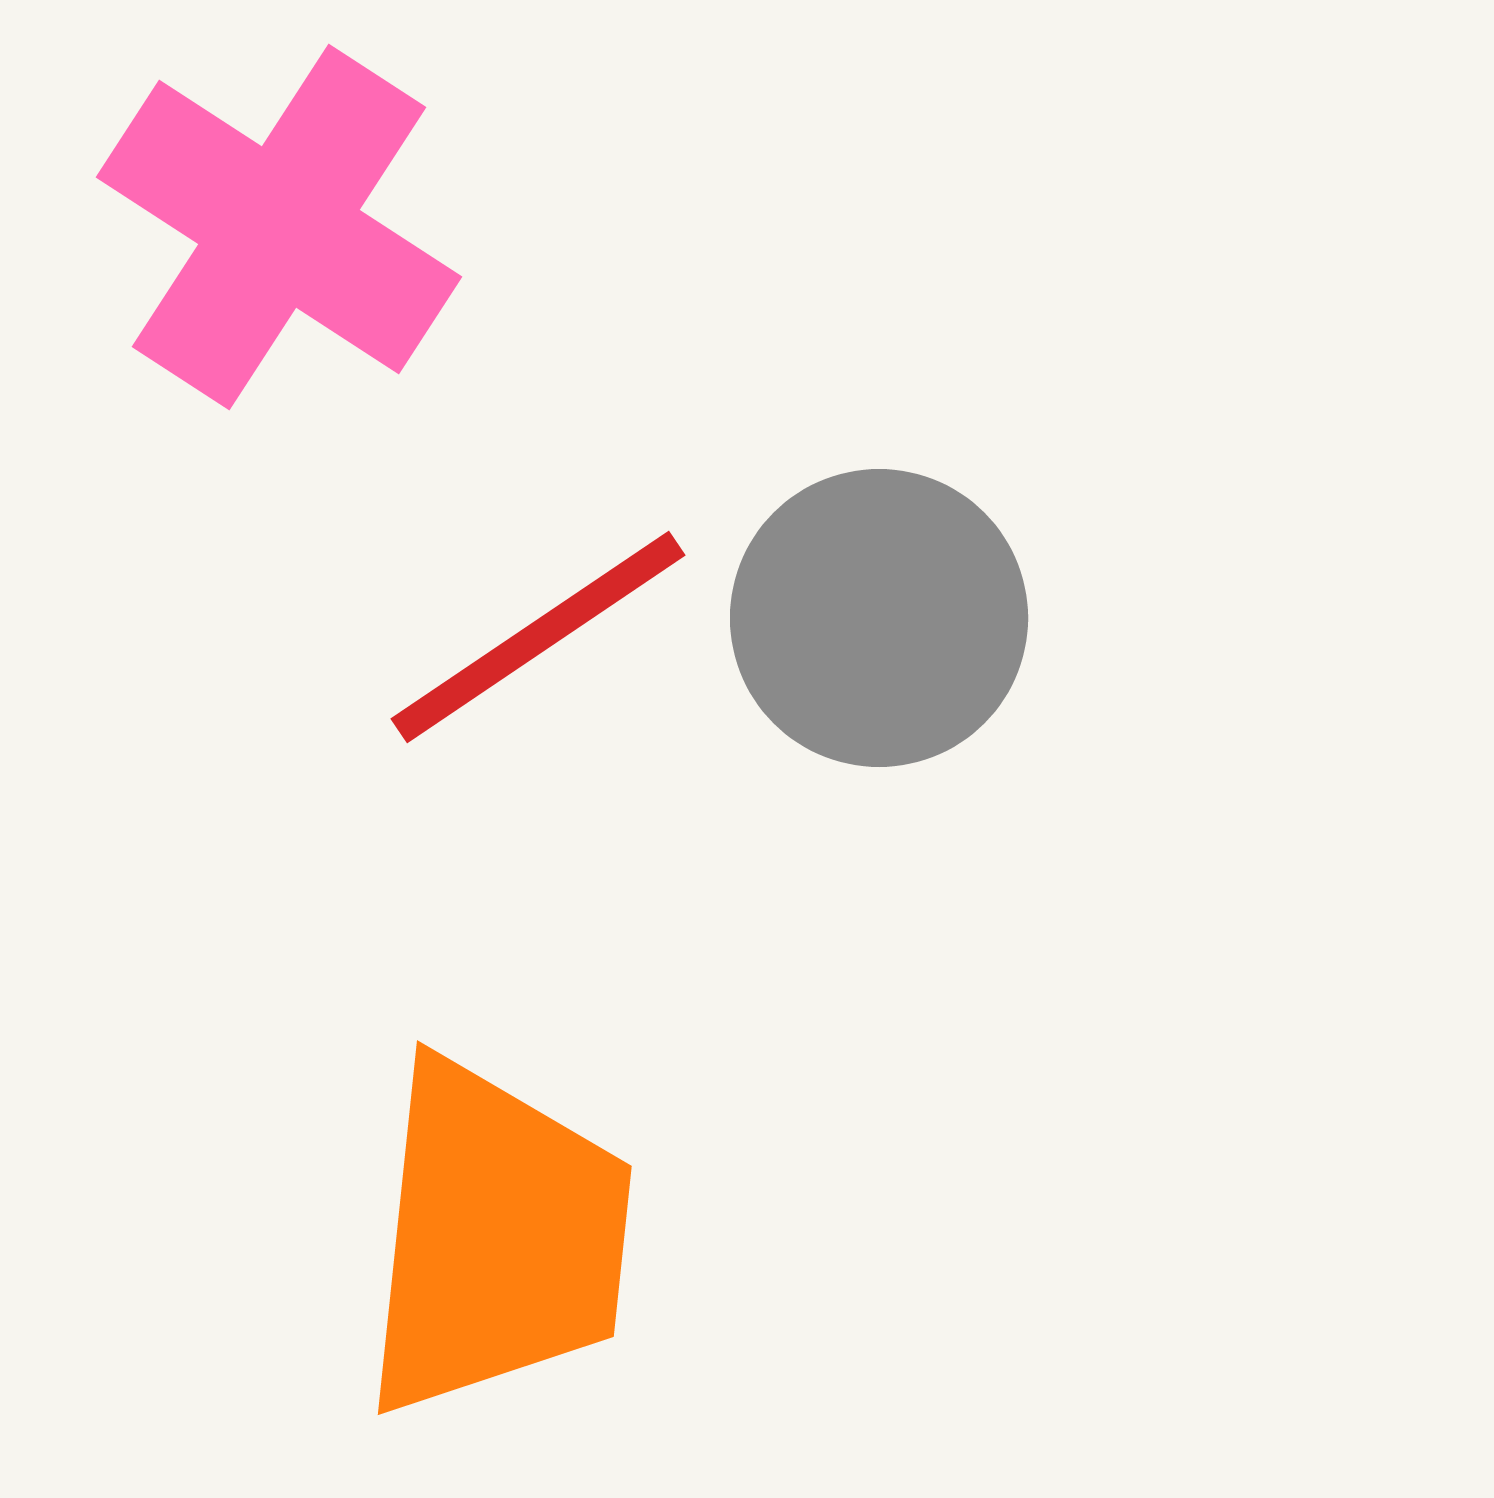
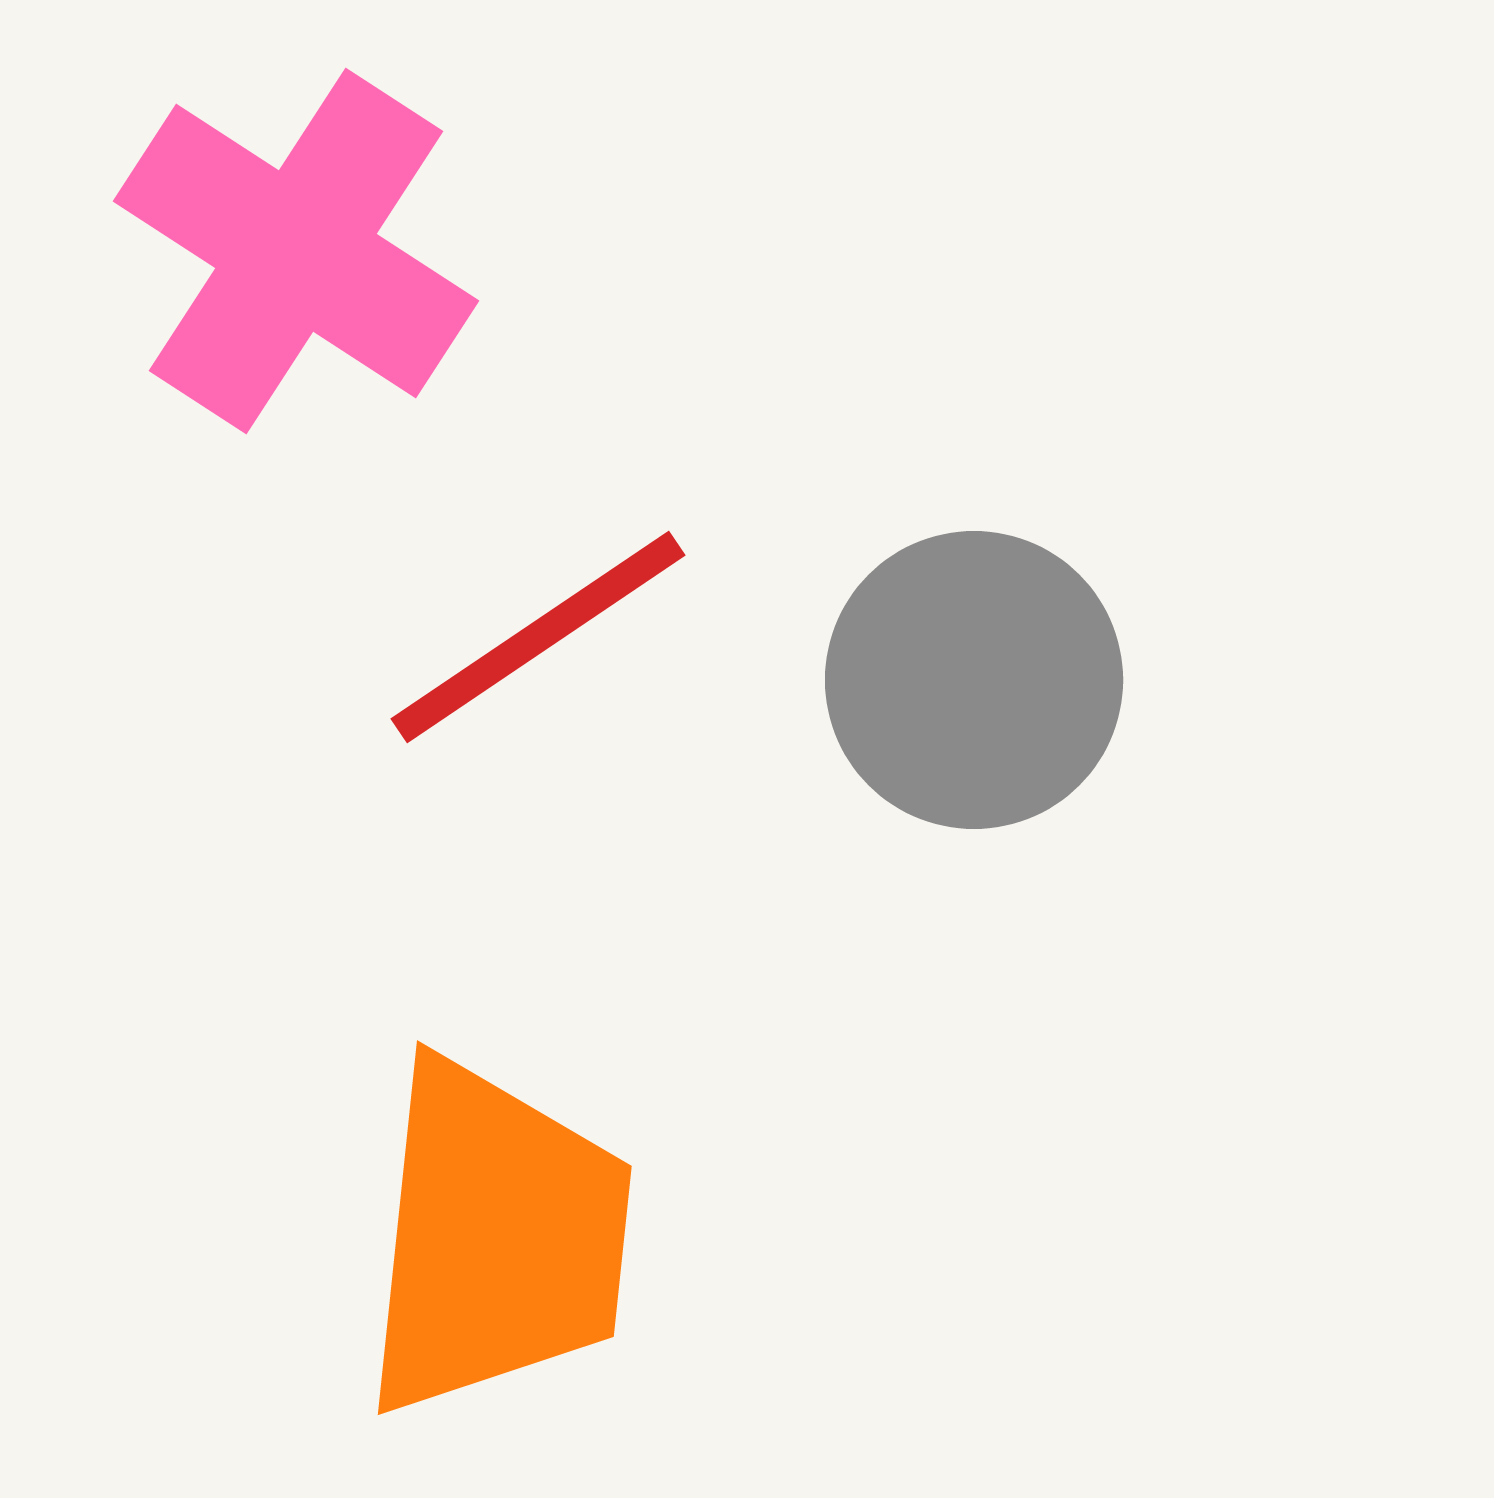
pink cross: moved 17 px right, 24 px down
gray circle: moved 95 px right, 62 px down
